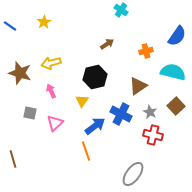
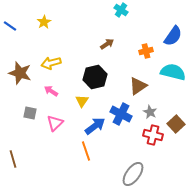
blue semicircle: moved 4 px left
pink arrow: rotated 32 degrees counterclockwise
brown square: moved 18 px down
